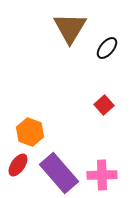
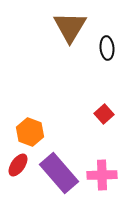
brown triangle: moved 1 px up
black ellipse: rotated 45 degrees counterclockwise
red square: moved 9 px down
